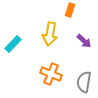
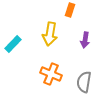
purple arrow: moved 1 px right, 1 px up; rotated 56 degrees clockwise
